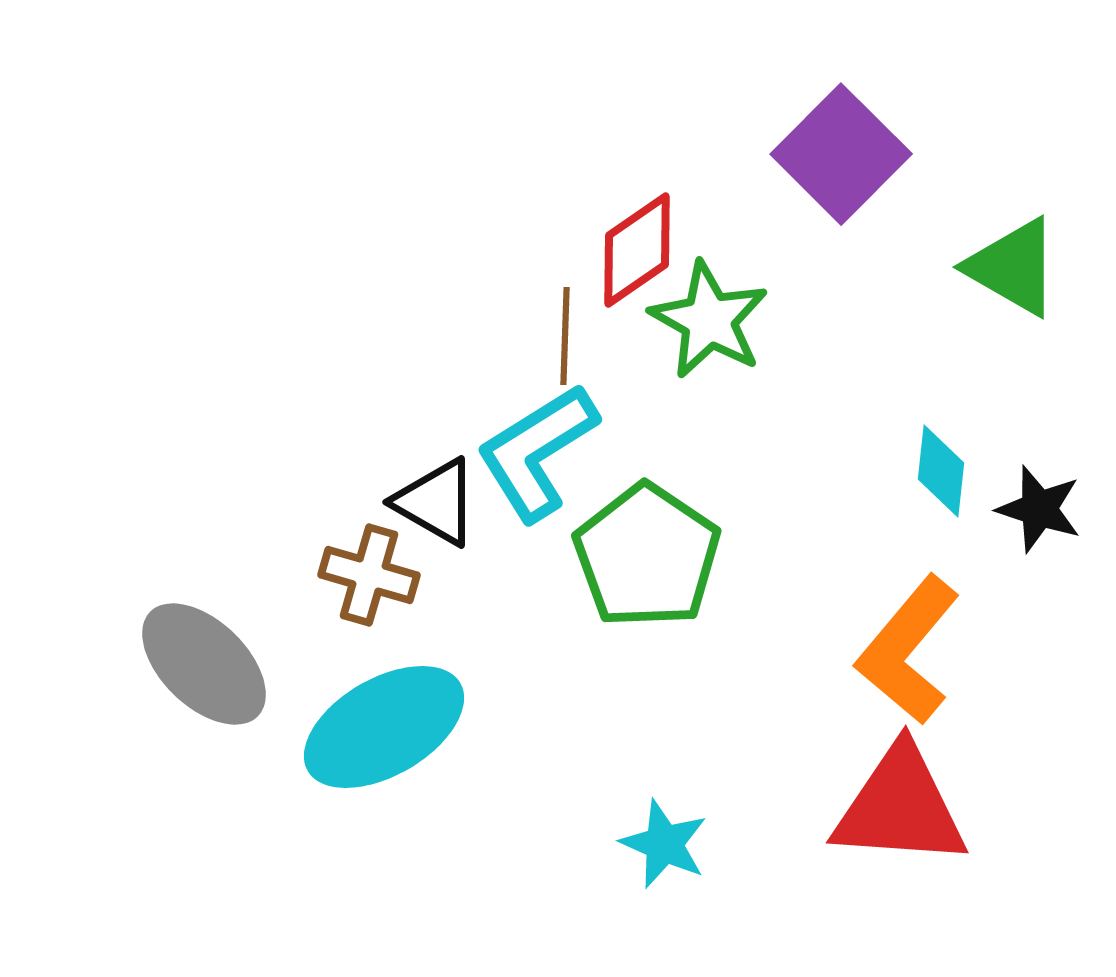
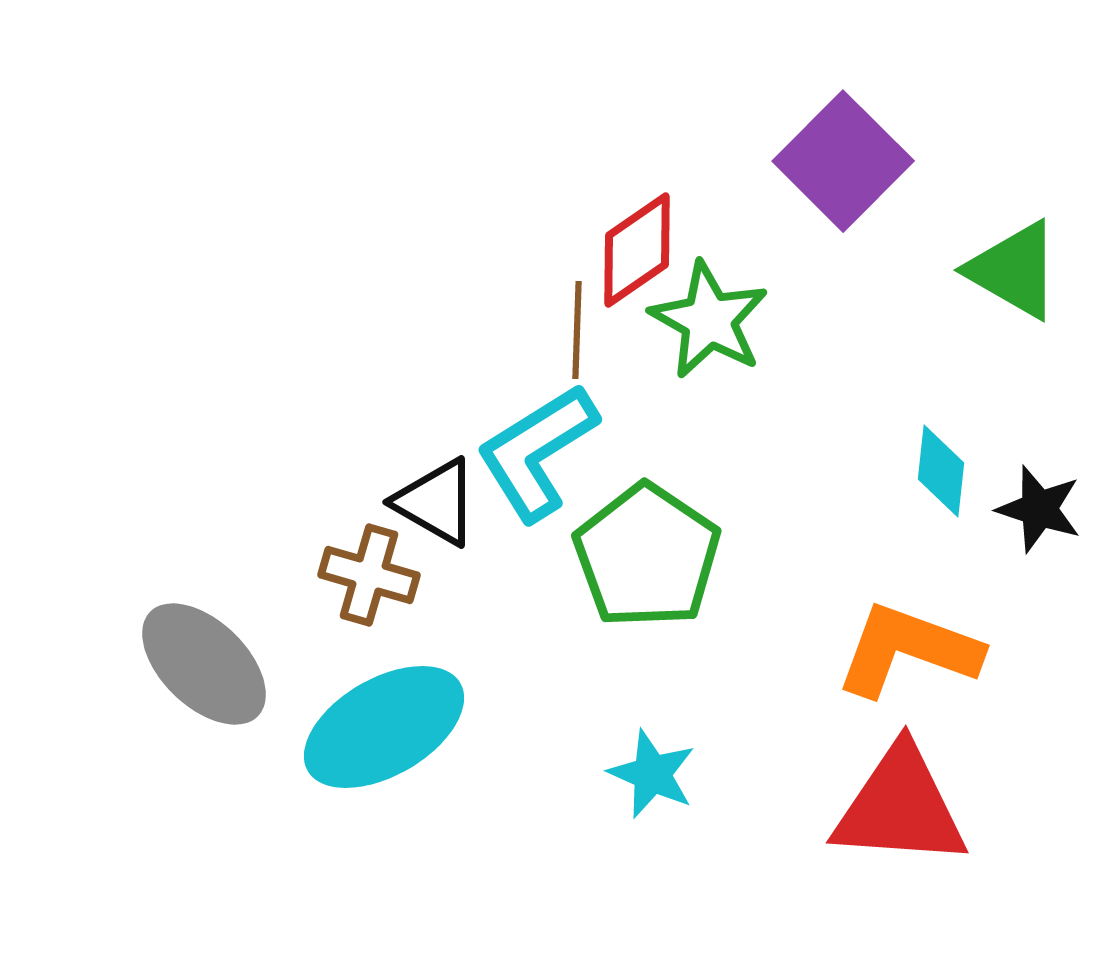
purple square: moved 2 px right, 7 px down
green triangle: moved 1 px right, 3 px down
brown line: moved 12 px right, 6 px up
orange L-shape: rotated 70 degrees clockwise
cyan star: moved 12 px left, 70 px up
